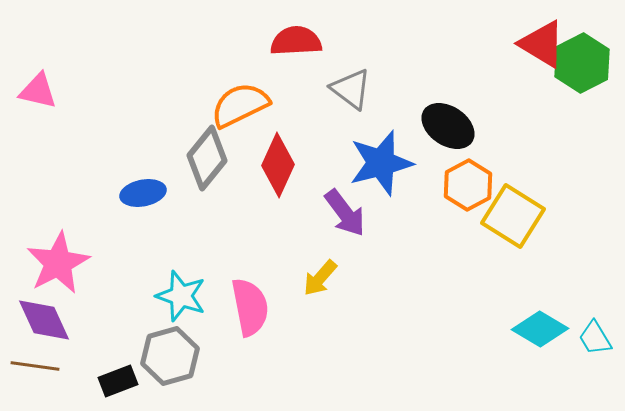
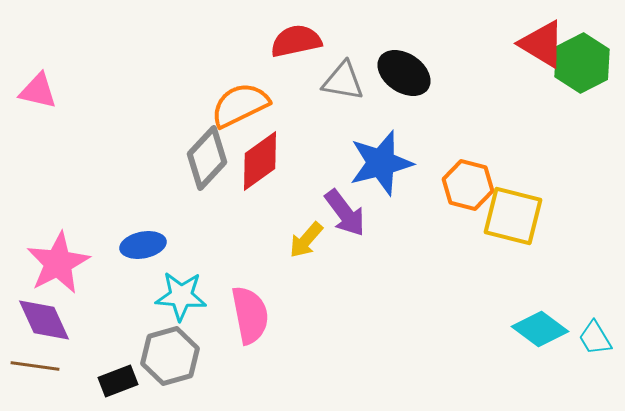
red semicircle: rotated 9 degrees counterclockwise
gray triangle: moved 8 px left, 8 px up; rotated 27 degrees counterclockwise
black ellipse: moved 44 px left, 53 px up
gray diamond: rotated 4 degrees clockwise
red diamond: moved 18 px left, 4 px up; rotated 30 degrees clockwise
orange hexagon: rotated 18 degrees counterclockwise
blue ellipse: moved 52 px down
yellow square: rotated 18 degrees counterclockwise
yellow arrow: moved 14 px left, 38 px up
cyan star: rotated 15 degrees counterclockwise
pink semicircle: moved 8 px down
cyan diamond: rotated 6 degrees clockwise
